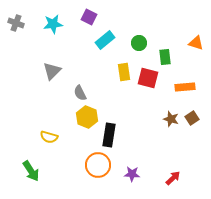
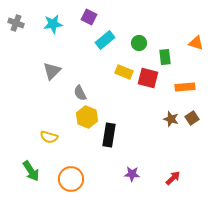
yellow rectangle: rotated 60 degrees counterclockwise
orange circle: moved 27 px left, 14 px down
